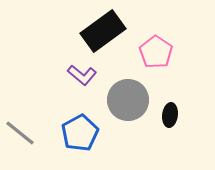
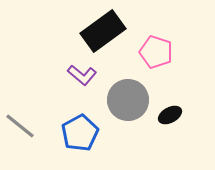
pink pentagon: rotated 16 degrees counterclockwise
black ellipse: rotated 55 degrees clockwise
gray line: moved 7 px up
